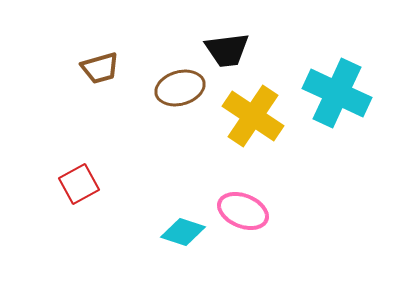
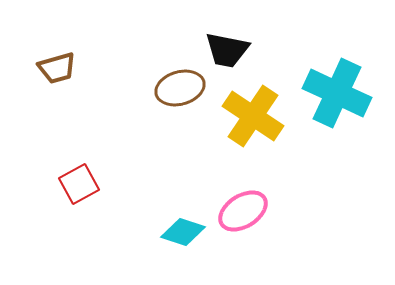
black trapezoid: rotated 18 degrees clockwise
brown trapezoid: moved 43 px left
pink ellipse: rotated 54 degrees counterclockwise
